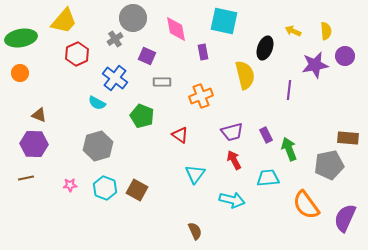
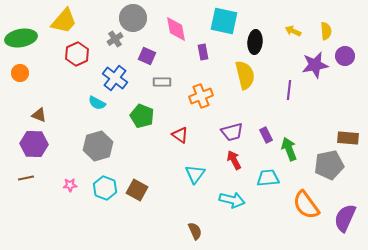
black ellipse at (265, 48): moved 10 px left, 6 px up; rotated 15 degrees counterclockwise
